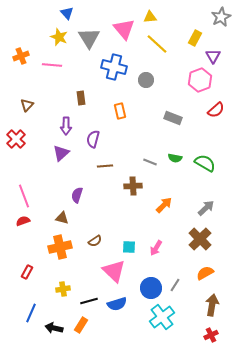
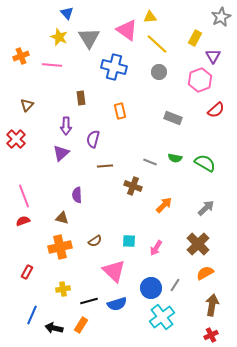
pink triangle at (124, 29): moved 3 px right, 1 px down; rotated 15 degrees counterclockwise
gray circle at (146, 80): moved 13 px right, 8 px up
brown cross at (133, 186): rotated 24 degrees clockwise
purple semicircle at (77, 195): rotated 21 degrees counterclockwise
brown cross at (200, 239): moved 2 px left, 5 px down
cyan square at (129, 247): moved 6 px up
blue line at (31, 313): moved 1 px right, 2 px down
